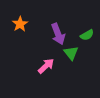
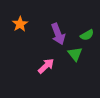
green triangle: moved 4 px right, 1 px down
